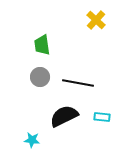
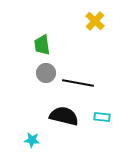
yellow cross: moved 1 px left, 1 px down
gray circle: moved 6 px right, 4 px up
black semicircle: rotated 40 degrees clockwise
